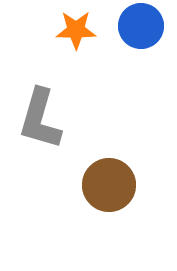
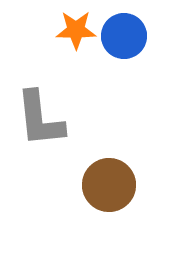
blue circle: moved 17 px left, 10 px down
gray L-shape: rotated 22 degrees counterclockwise
